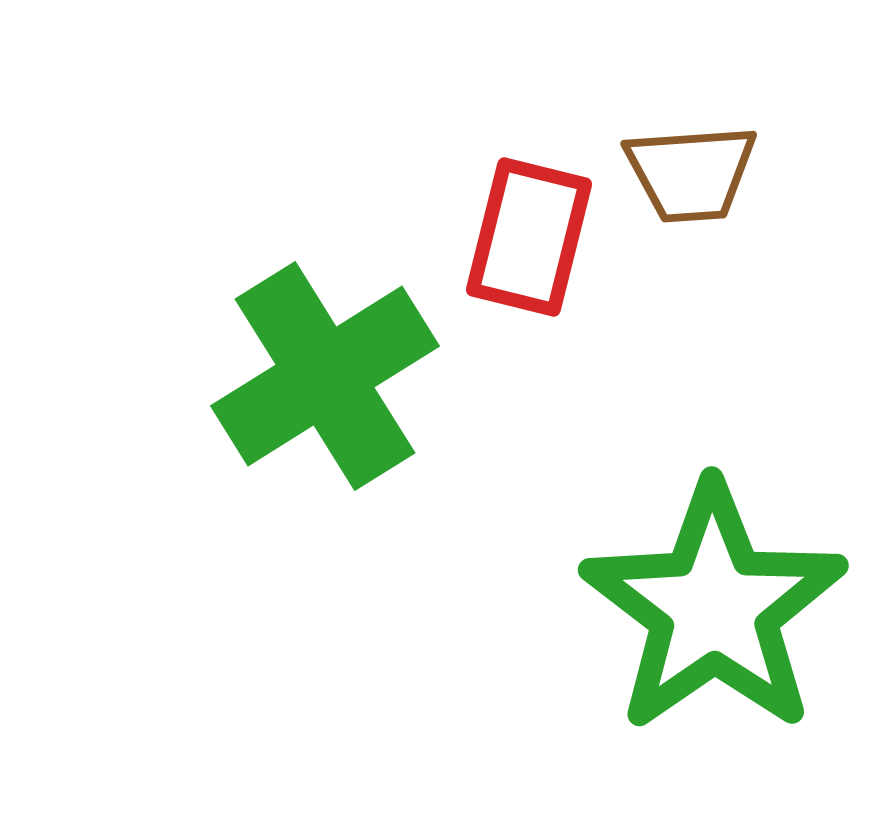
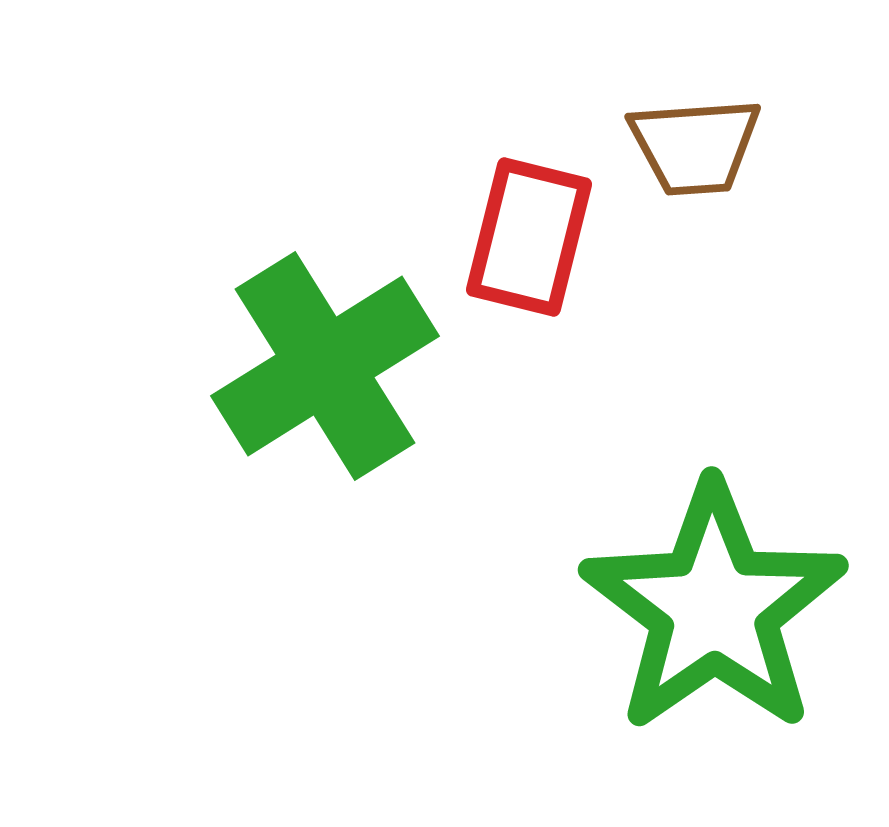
brown trapezoid: moved 4 px right, 27 px up
green cross: moved 10 px up
